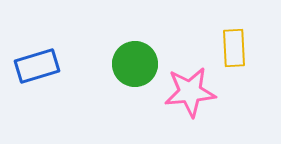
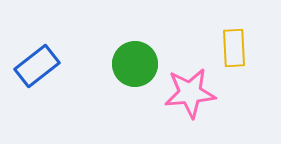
blue rectangle: rotated 21 degrees counterclockwise
pink star: moved 1 px down
